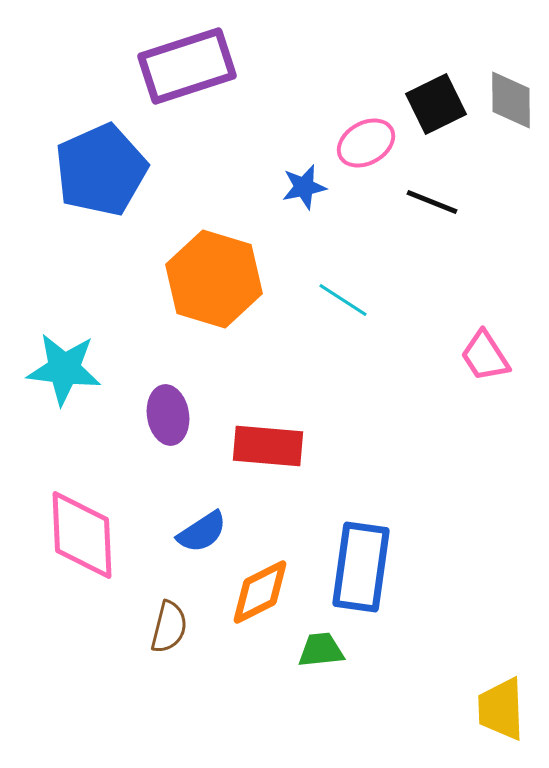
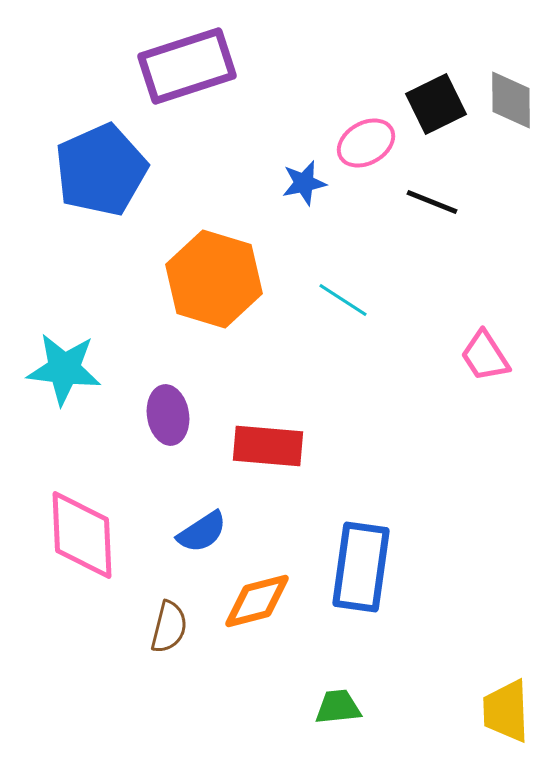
blue star: moved 4 px up
orange diamond: moved 3 px left, 9 px down; rotated 12 degrees clockwise
green trapezoid: moved 17 px right, 57 px down
yellow trapezoid: moved 5 px right, 2 px down
